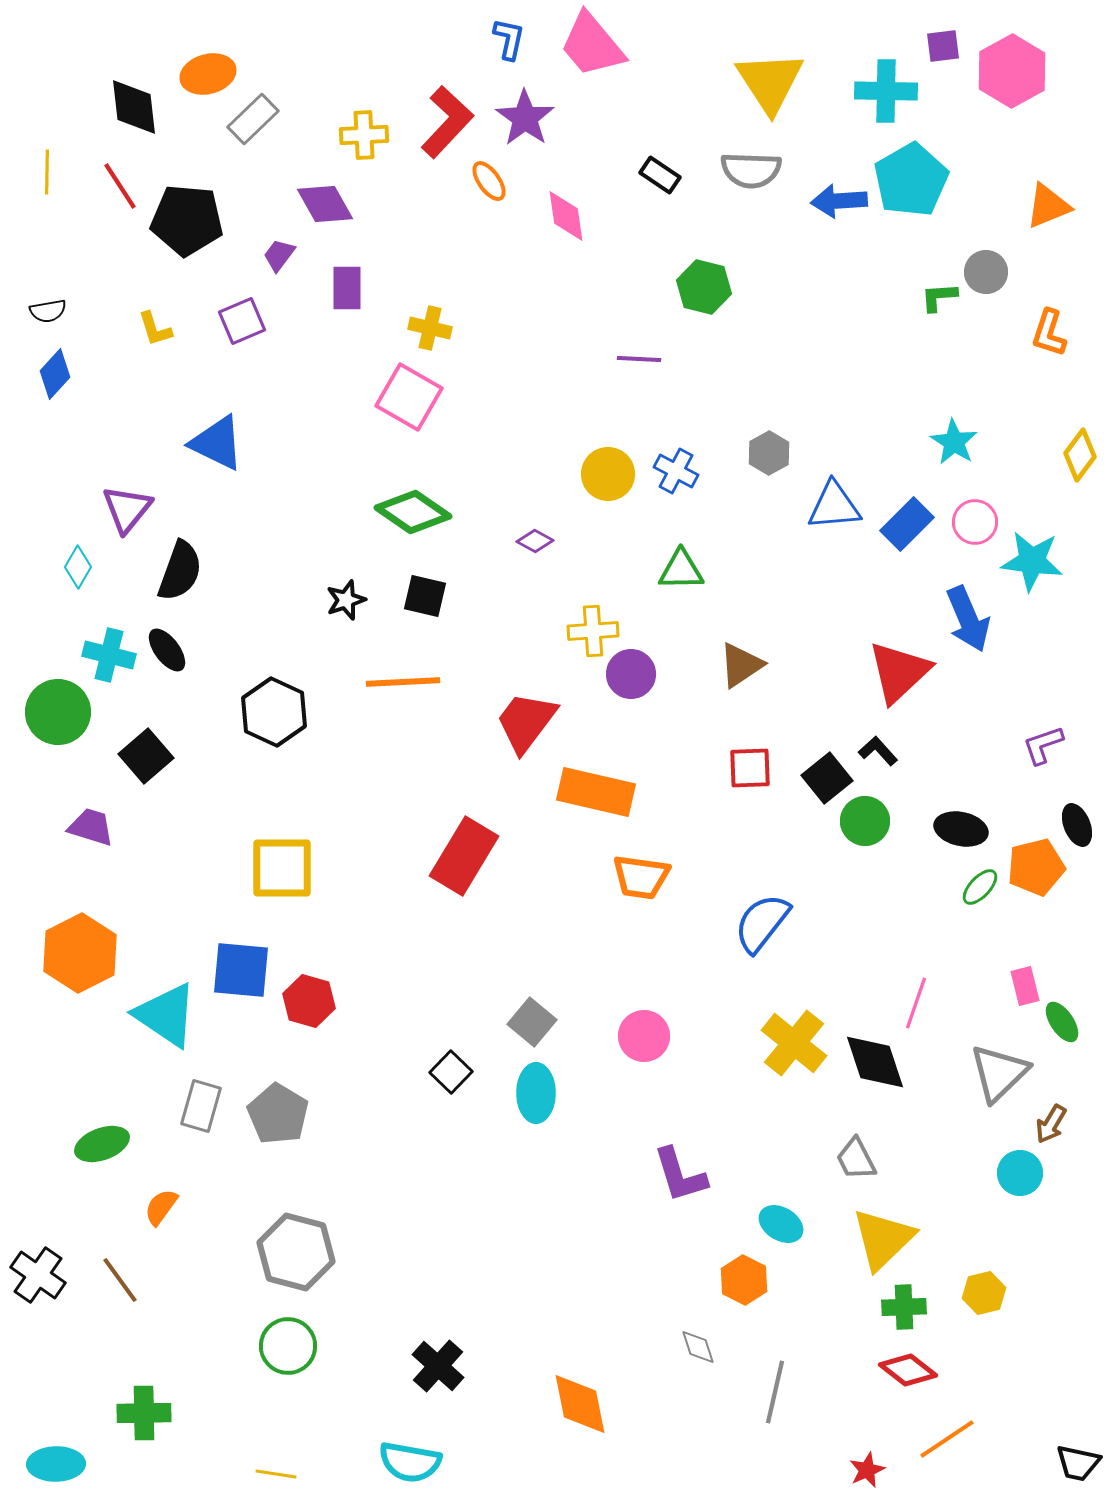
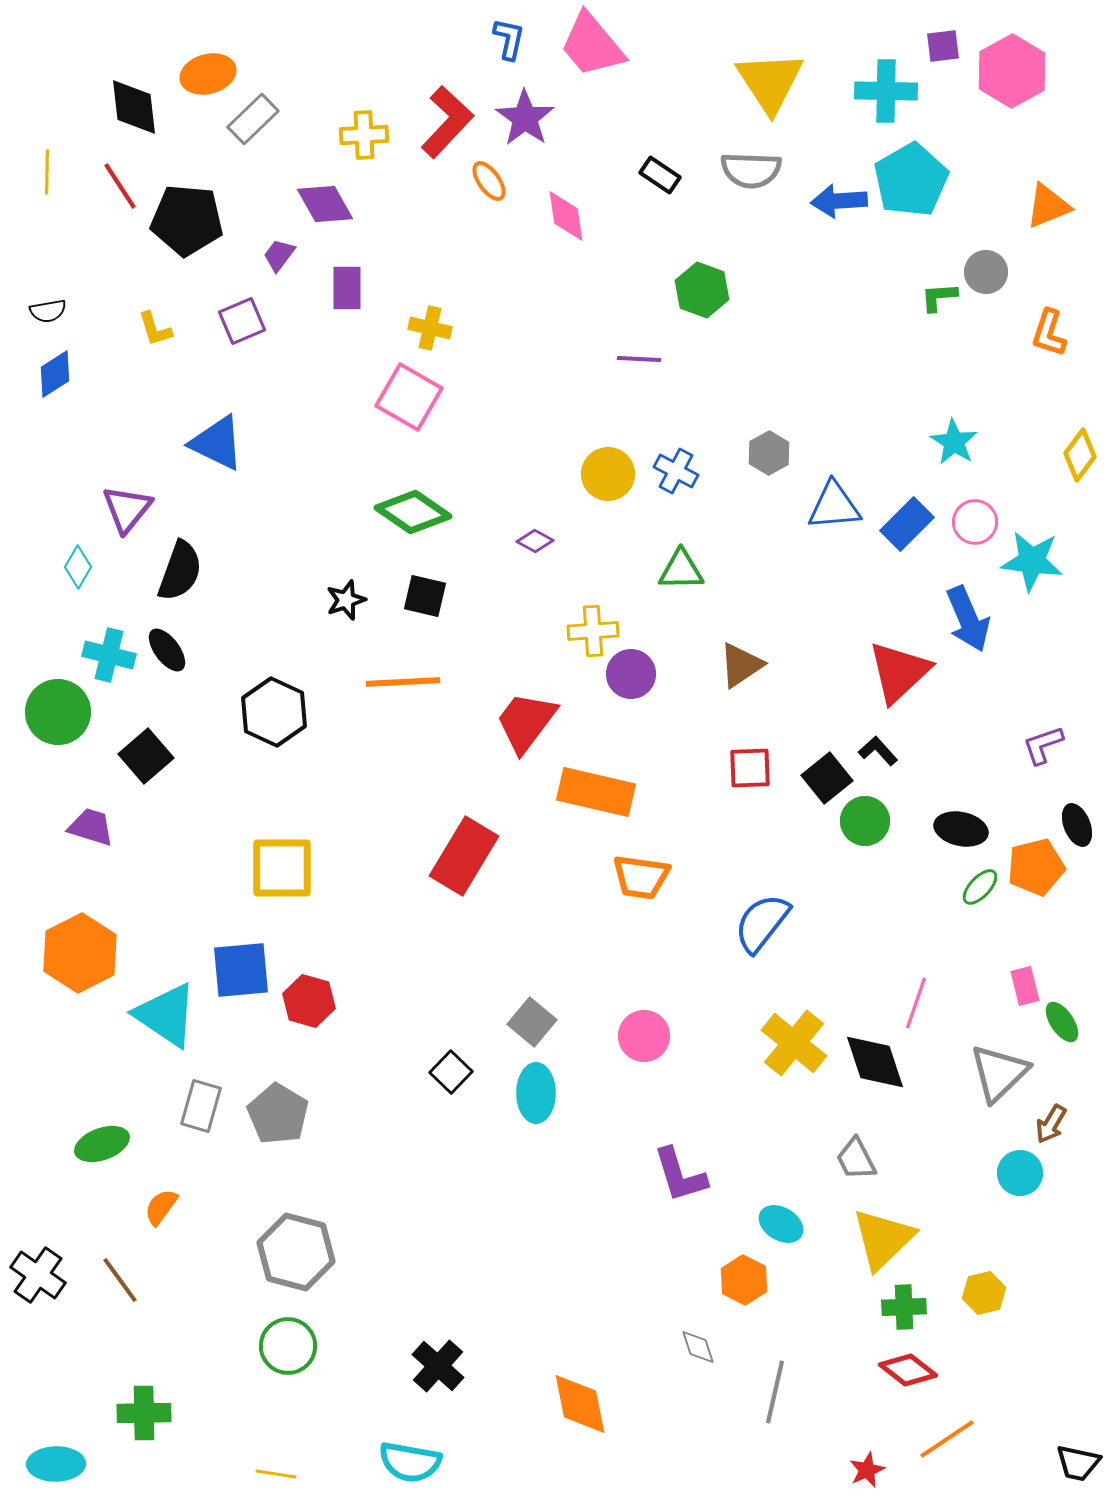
green hexagon at (704, 287): moved 2 px left, 3 px down; rotated 6 degrees clockwise
blue diamond at (55, 374): rotated 15 degrees clockwise
blue square at (241, 970): rotated 10 degrees counterclockwise
